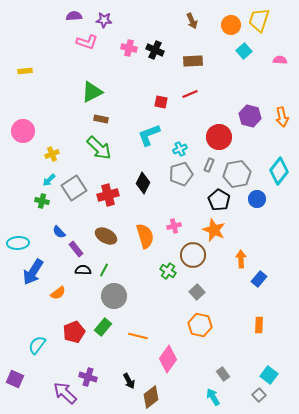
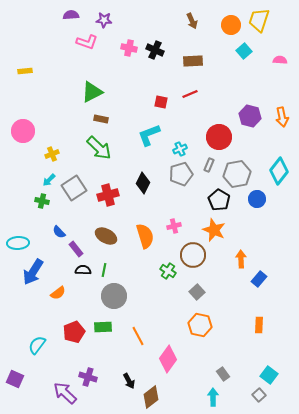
purple semicircle at (74, 16): moved 3 px left, 1 px up
green line at (104, 270): rotated 16 degrees counterclockwise
green rectangle at (103, 327): rotated 48 degrees clockwise
orange line at (138, 336): rotated 48 degrees clockwise
cyan arrow at (213, 397): rotated 30 degrees clockwise
